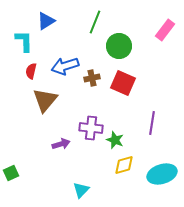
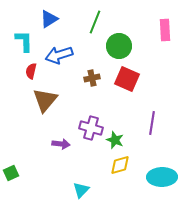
blue triangle: moved 3 px right, 2 px up
pink rectangle: rotated 40 degrees counterclockwise
blue arrow: moved 6 px left, 11 px up
red square: moved 4 px right, 4 px up
purple cross: rotated 10 degrees clockwise
purple arrow: rotated 24 degrees clockwise
yellow diamond: moved 4 px left
cyan ellipse: moved 3 px down; rotated 16 degrees clockwise
